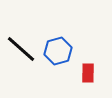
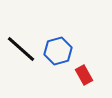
red rectangle: moved 4 px left, 2 px down; rotated 30 degrees counterclockwise
